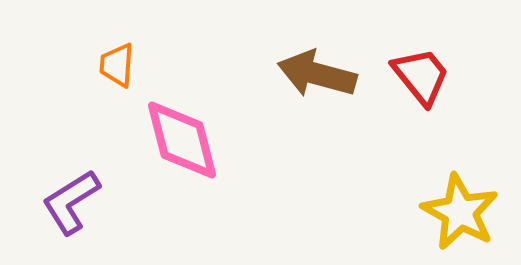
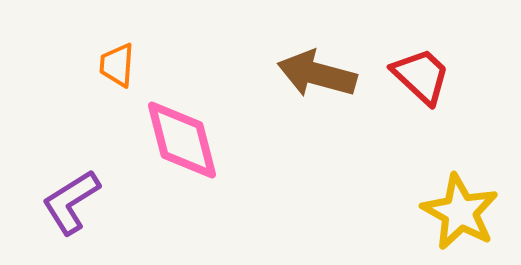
red trapezoid: rotated 8 degrees counterclockwise
